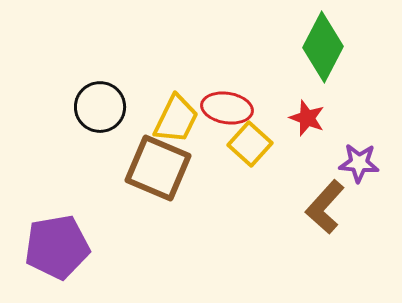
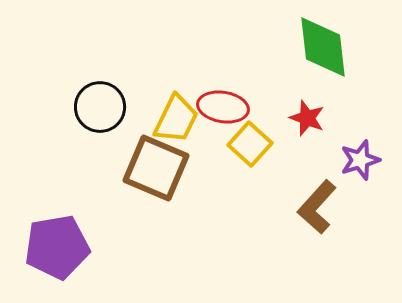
green diamond: rotated 34 degrees counterclockwise
red ellipse: moved 4 px left, 1 px up
purple star: moved 1 px right, 3 px up; rotated 21 degrees counterclockwise
brown square: moved 2 px left
brown L-shape: moved 8 px left
